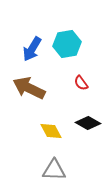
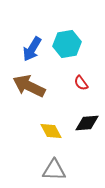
brown arrow: moved 2 px up
black diamond: moved 1 px left; rotated 35 degrees counterclockwise
